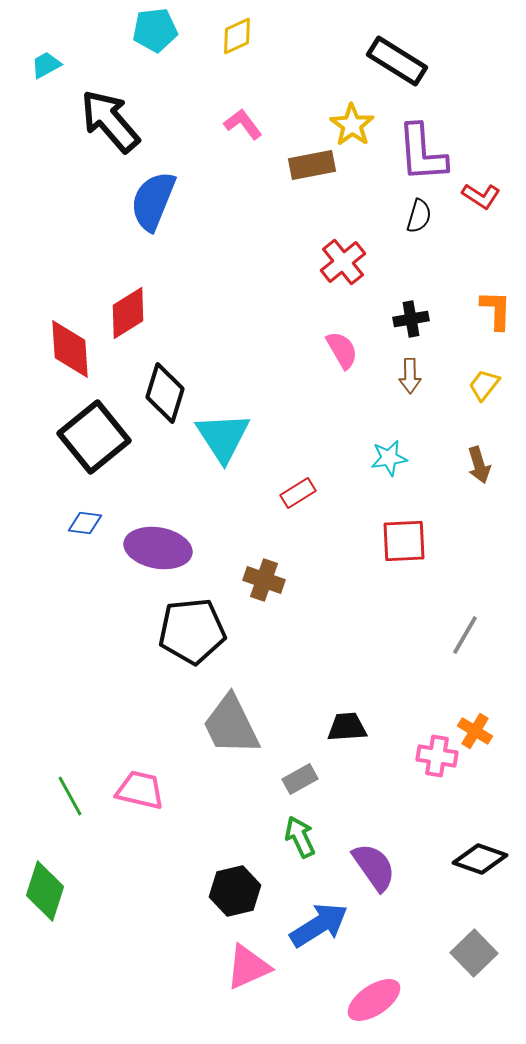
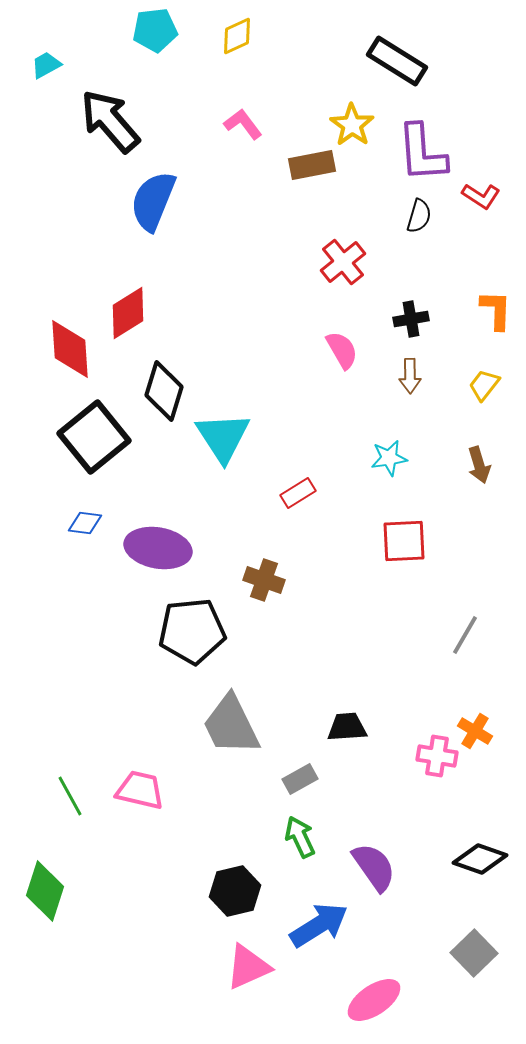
black diamond at (165, 393): moved 1 px left, 2 px up
